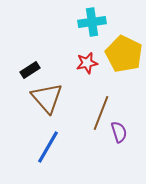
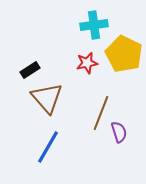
cyan cross: moved 2 px right, 3 px down
